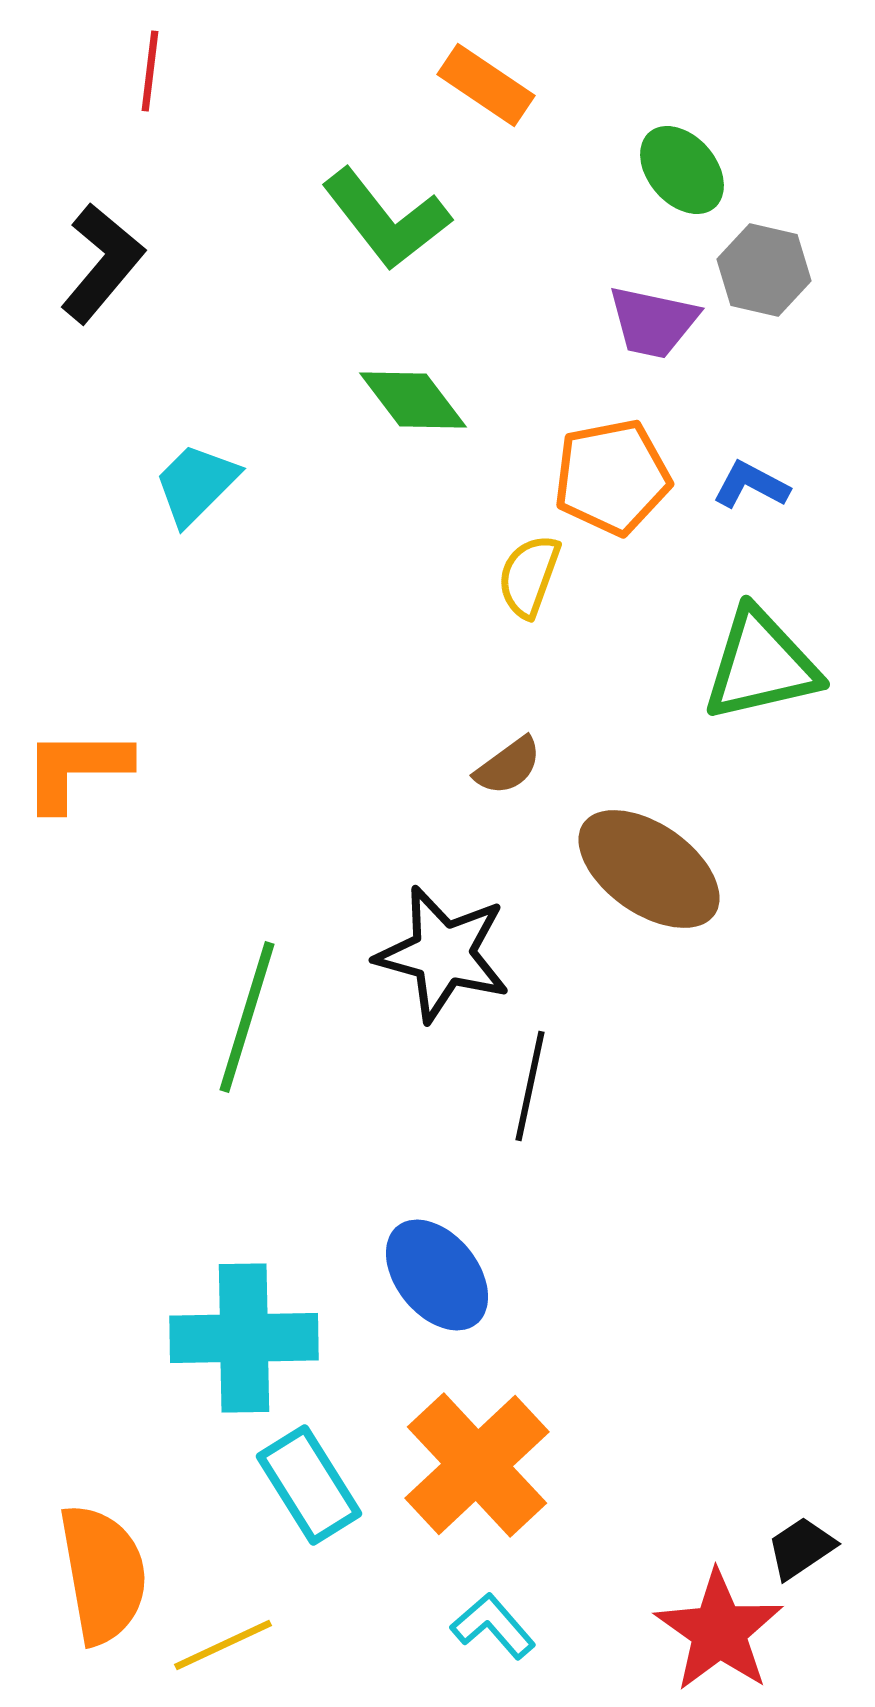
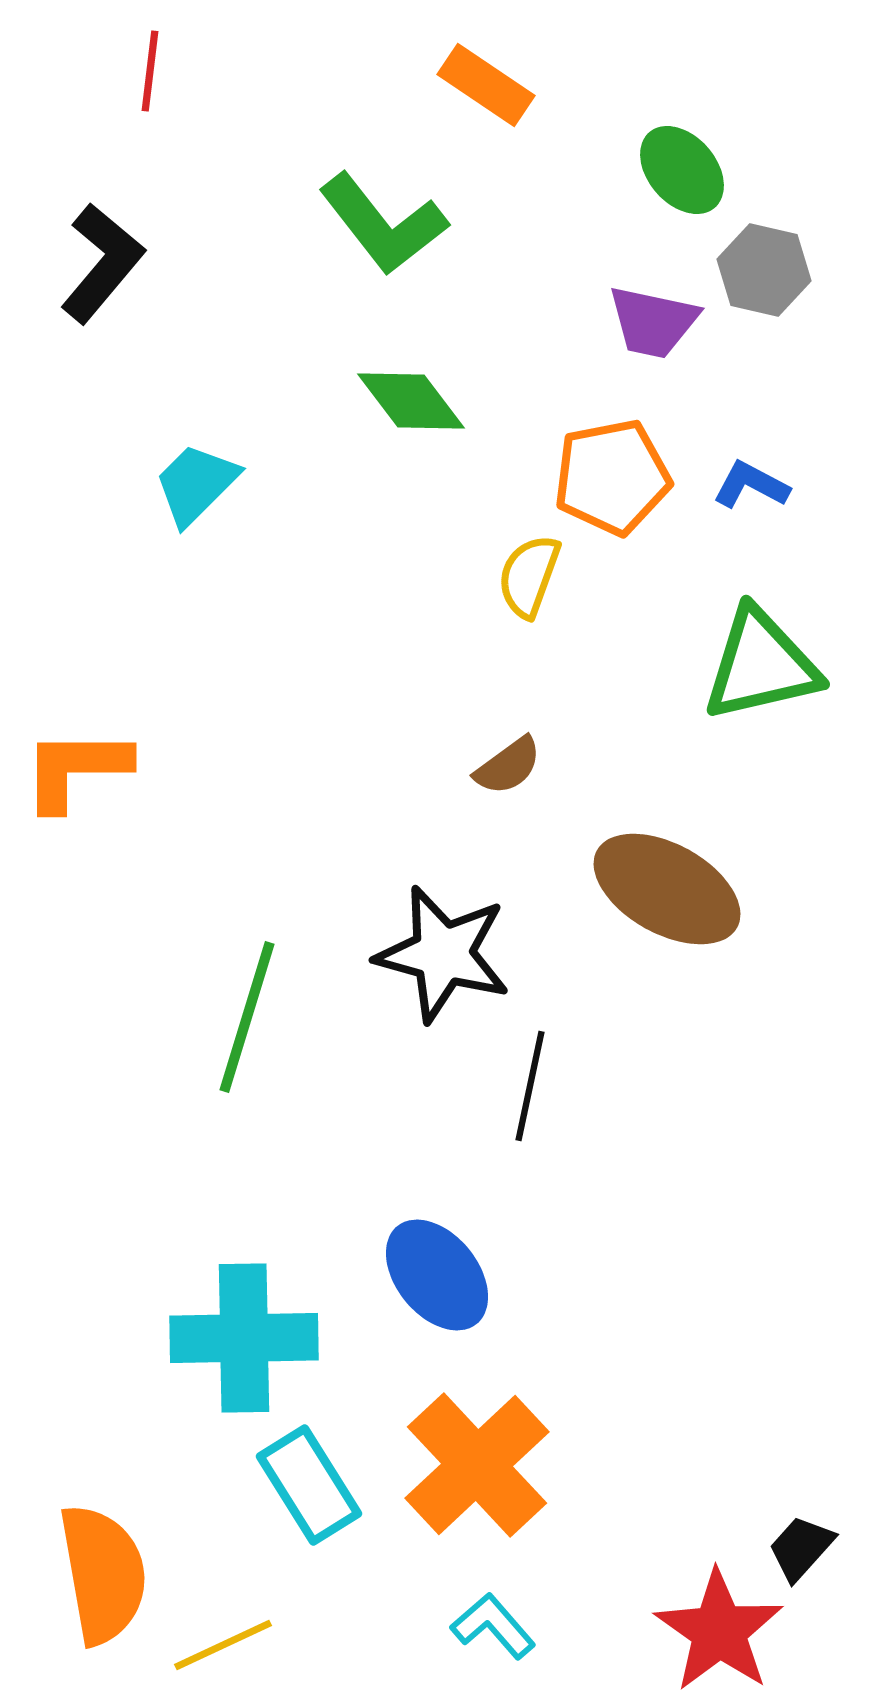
green L-shape: moved 3 px left, 5 px down
green diamond: moved 2 px left, 1 px down
brown ellipse: moved 18 px right, 20 px down; rotated 6 degrees counterclockwise
black trapezoid: rotated 14 degrees counterclockwise
